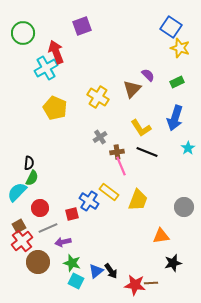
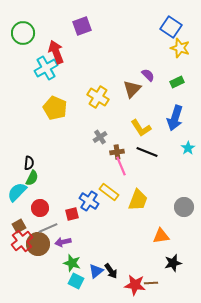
brown circle: moved 18 px up
